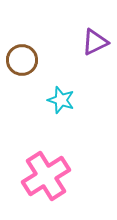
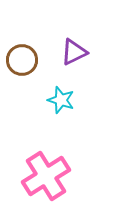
purple triangle: moved 21 px left, 10 px down
